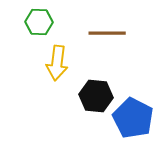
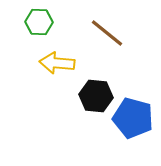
brown line: rotated 39 degrees clockwise
yellow arrow: rotated 88 degrees clockwise
blue pentagon: rotated 12 degrees counterclockwise
